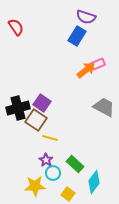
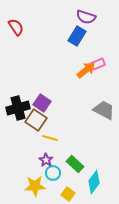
gray trapezoid: moved 3 px down
